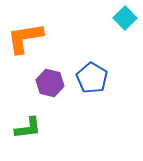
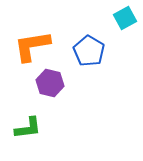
cyan square: rotated 15 degrees clockwise
orange L-shape: moved 7 px right, 8 px down
blue pentagon: moved 3 px left, 27 px up
